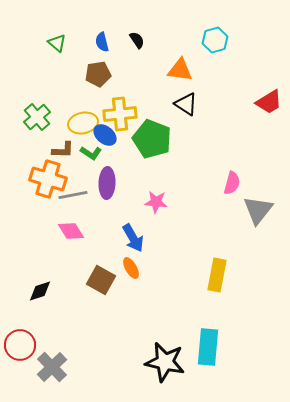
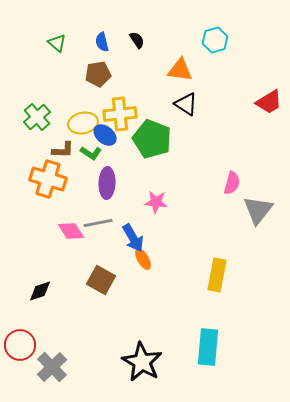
gray line: moved 25 px right, 28 px down
orange ellipse: moved 12 px right, 9 px up
black star: moved 23 px left; rotated 18 degrees clockwise
